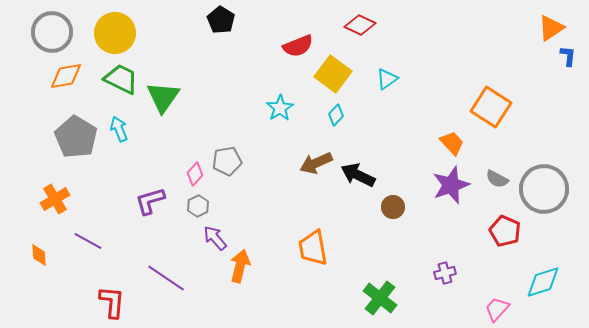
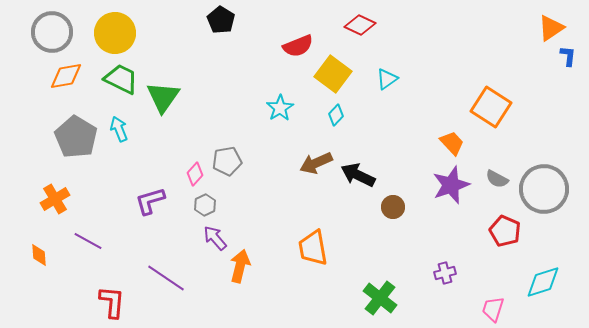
gray hexagon at (198, 206): moved 7 px right, 1 px up
pink trapezoid at (497, 309): moved 4 px left; rotated 24 degrees counterclockwise
